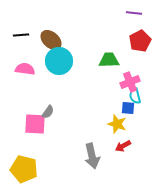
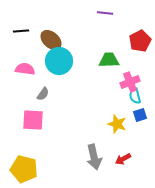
purple line: moved 29 px left
black line: moved 4 px up
blue square: moved 12 px right, 7 px down; rotated 24 degrees counterclockwise
gray semicircle: moved 5 px left, 18 px up
pink square: moved 2 px left, 4 px up
red arrow: moved 13 px down
gray arrow: moved 2 px right, 1 px down
